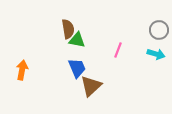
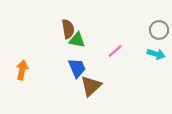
pink line: moved 3 px left, 1 px down; rotated 28 degrees clockwise
